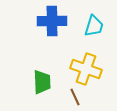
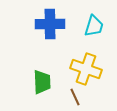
blue cross: moved 2 px left, 3 px down
